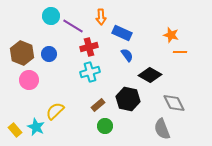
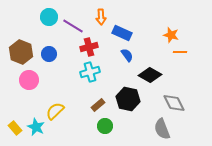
cyan circle: moved 2 px left, 1 px down
brown hexagon: moved 1 px left, 1 px up
yellow rectangle: moved 2 px up
